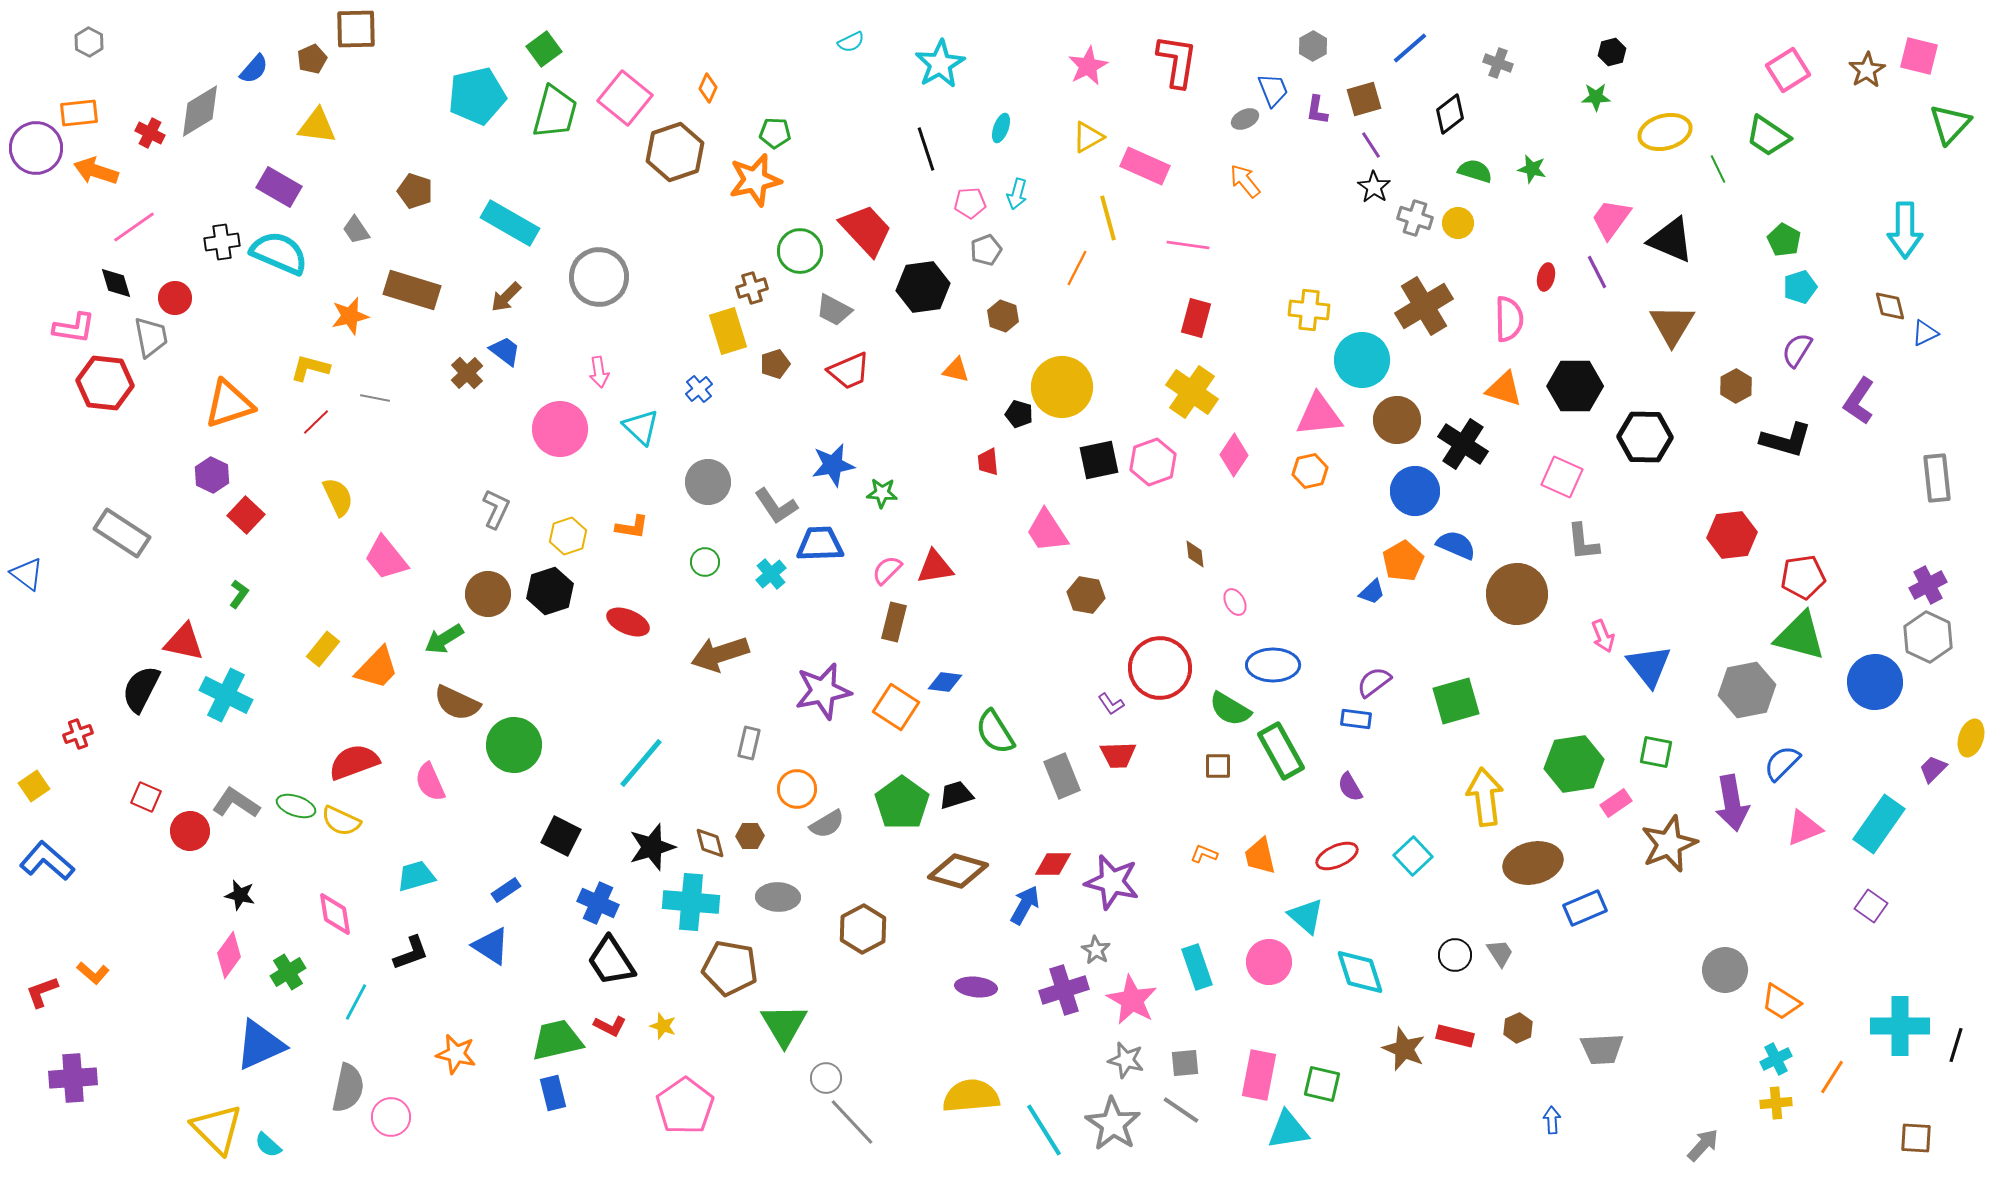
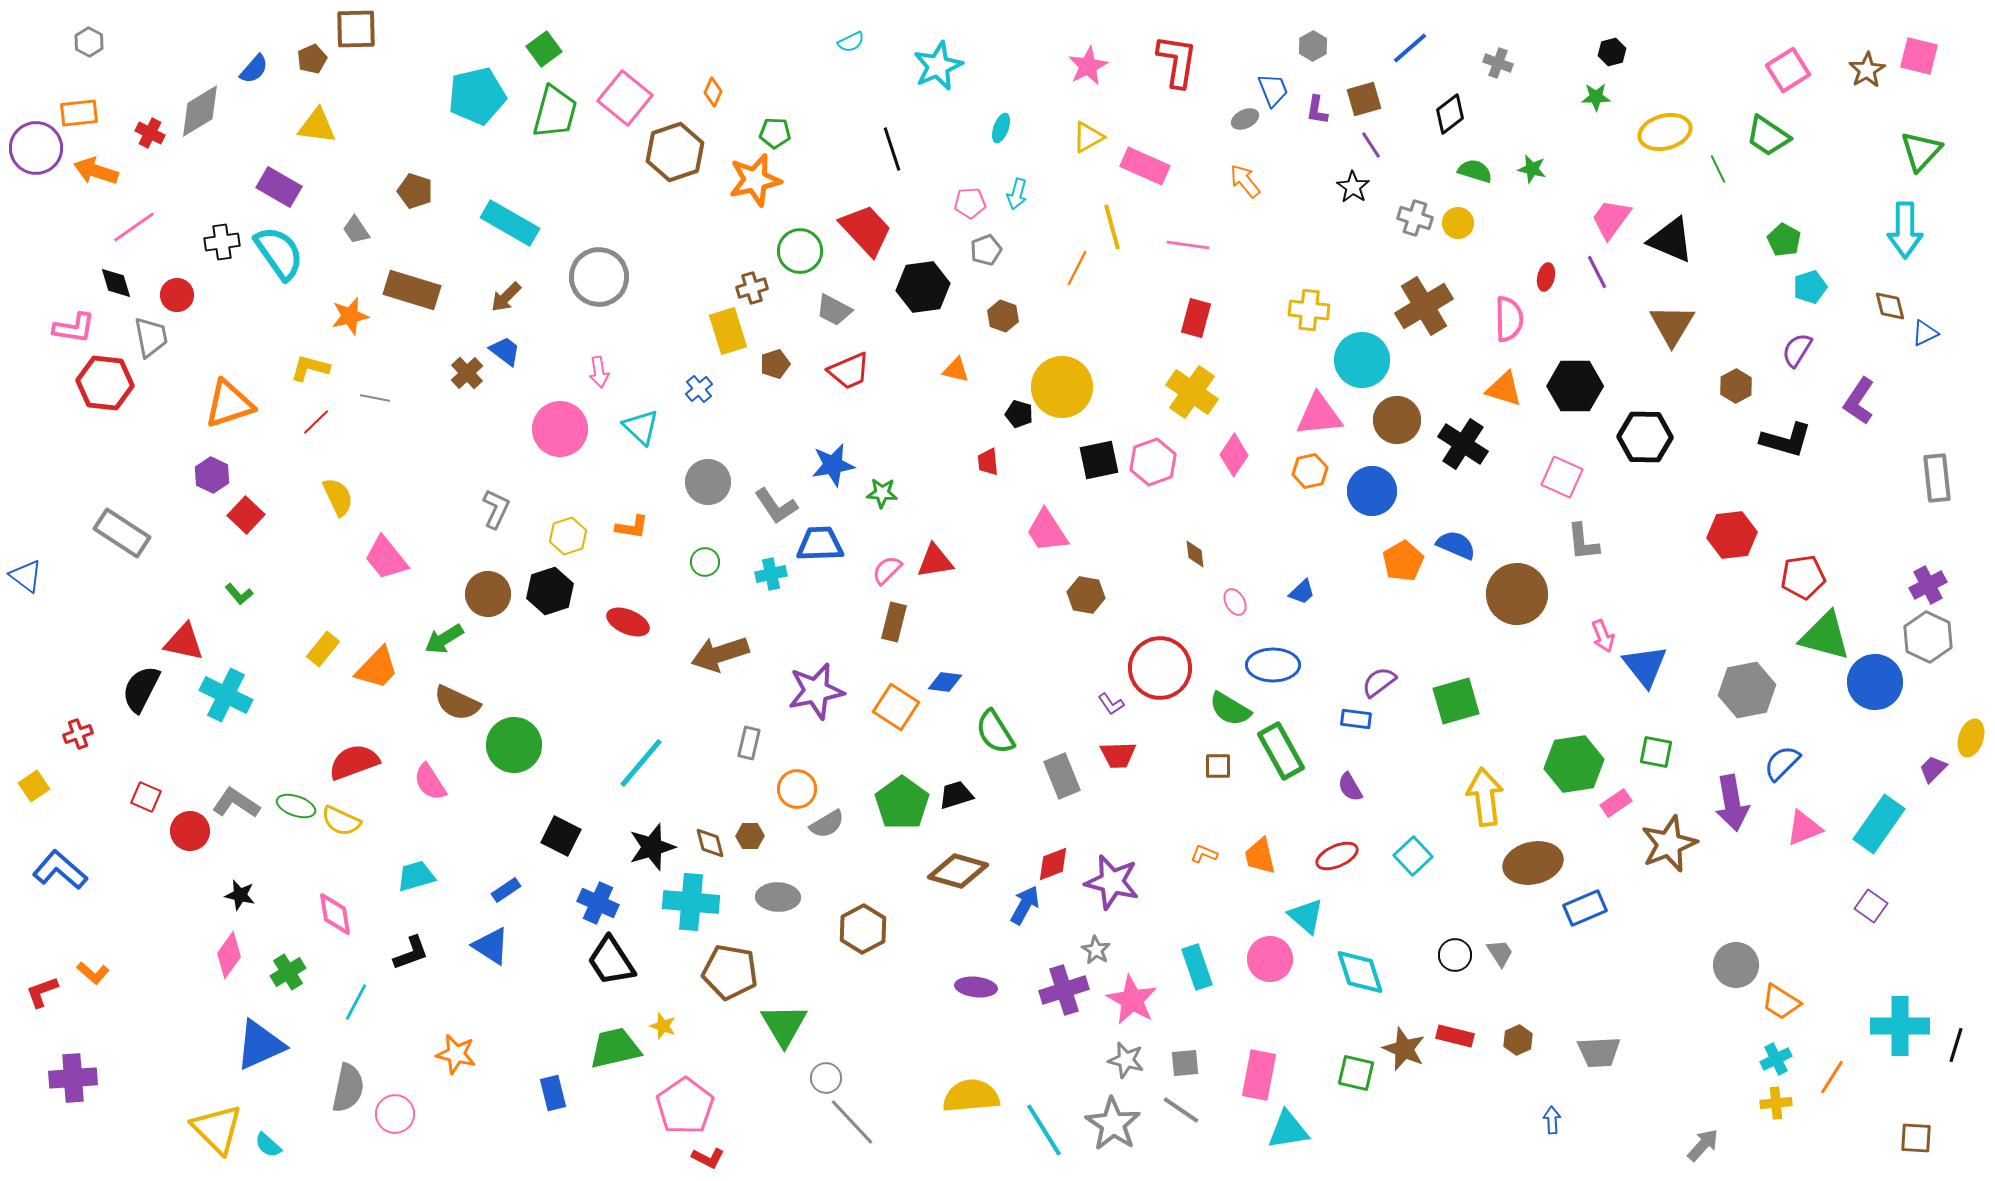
cyan star at (940, 64): moved 2 px left, 2 px down; rotated 6 degrees clockwise
orange diamond at (708, 88): moved 5 px right, 4 px down
green triangle at (1950, 124): moved 29 px left, 27 px down
black line at (926, 149): moved 34 px left
black star at (1374, 187): moved 21 px left
yellow line at (1108, 218): moved 4 px right, 9 px down
cyan semicircle at (279, 253): rotated 32 degrees clockwise
cyan pentagon at (1800, 287): moved 10 px right
red circle at (175, 298): moved 2 px right, 3 px up
blue circle at (1415, 491): moved 43 px left
red triangle at (935, 567): moved 6 px up
blue triangle at (27, 574): moved 1 px left, 2 px down
cyan cross at (771, 574): rotated 28 degrees clockwise
blue trapezoid at (1372, 592): moved 70 px left
green L-shape at (239, 594): rotated 104 degrees clockwise
green triangle at (1800, 636): moved 25 px right
blue triangle at (1649, 666): moved 4 px left
purple semicircle at (1374, 682): moved 5 px right
purple star at (823, 691): moved 7 px left
pink semicircle at (430, 782): rotated 9 degrees counterclockwise
blue L-shape at (47, 861): moved 13 px right, 9 px down
red diamond at (1053, 864): rotated 21 degrees counterclockwise
pink circle at (1269, 962): moved 1 px right, 3 px up
brown pentagon at (730, 968): moved 4 px down
gray circle at (1725, 970): moved 11 px right, 5 px up
red L-shape at (610, 1026): moved 98 px right, 132 px down
brown hexagon at (1518, 1028): moved 12 px down
green trapezoid at (557, 1040): moved 58 px right, 8 px down
gray trapezoid at (1602, 1049): moved 3 px left, 3 px down
green square at (1322, 1084): moved 34 px right, 11 px up
pink circle at (391, 1117): moved 4 px right, 3 px up
